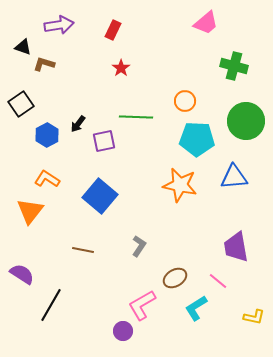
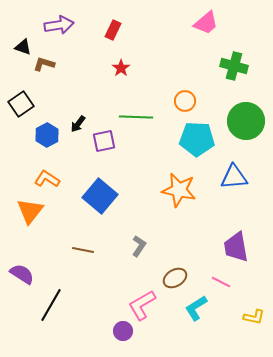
orange star: moved 1 px left, 5 px down
pink line: moved 3 px right, 1 px down; rotated 12 degrees counterclockwise
